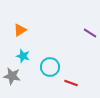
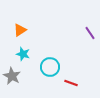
purple line: rotated 24 degrees clockwise
cyan star: moved 2 px up
gray star: rotated 18 degrees clockwise
